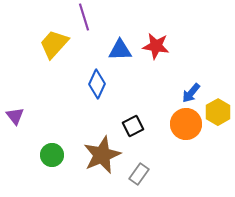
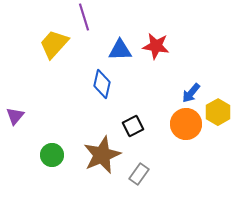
blue diamond: moved 5 px right; rotated 12 degrees counterclockwise
purple triangle: rotated 18 degrees clockwise
